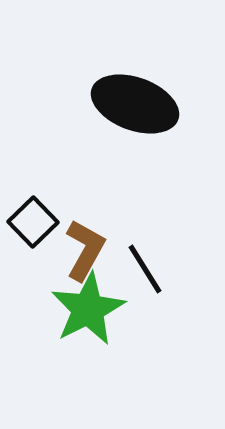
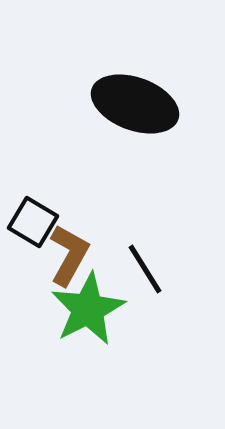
black square: rotated 15 degrees counterclockwise
brown L-shape: moved 16 px left, 5 px down
